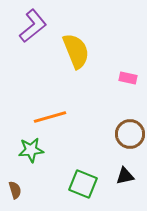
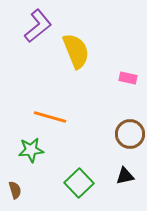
purple L-shape: moved 5 px right
orange line: rotated 32 degrees clockwise
green square: moved 4 px left, 1 px up; rotated 24 degrees clockwise
